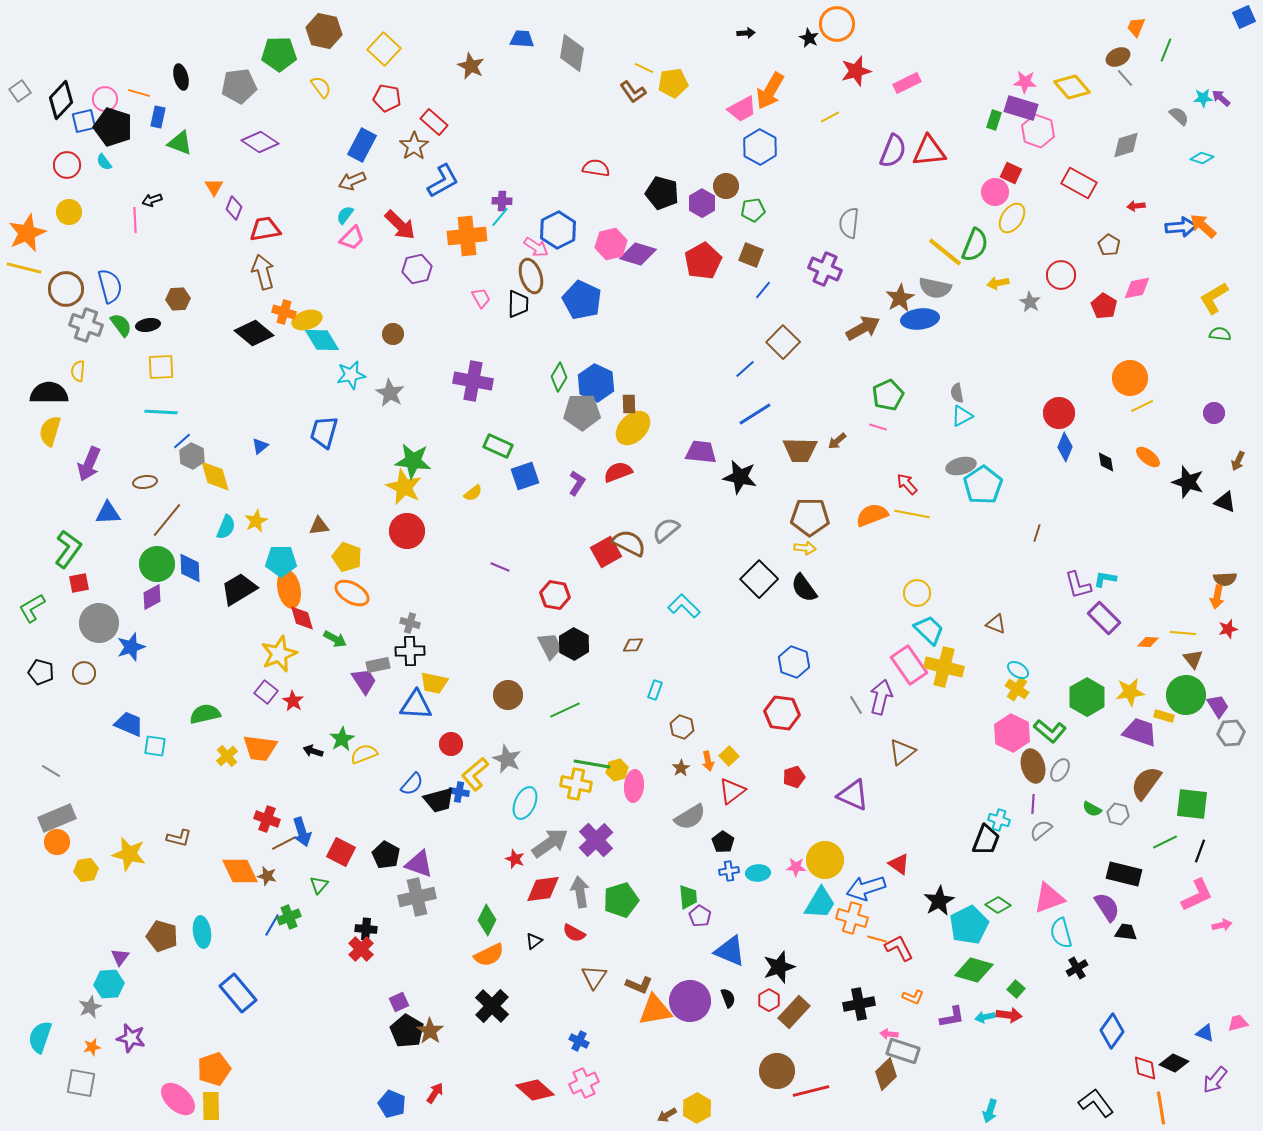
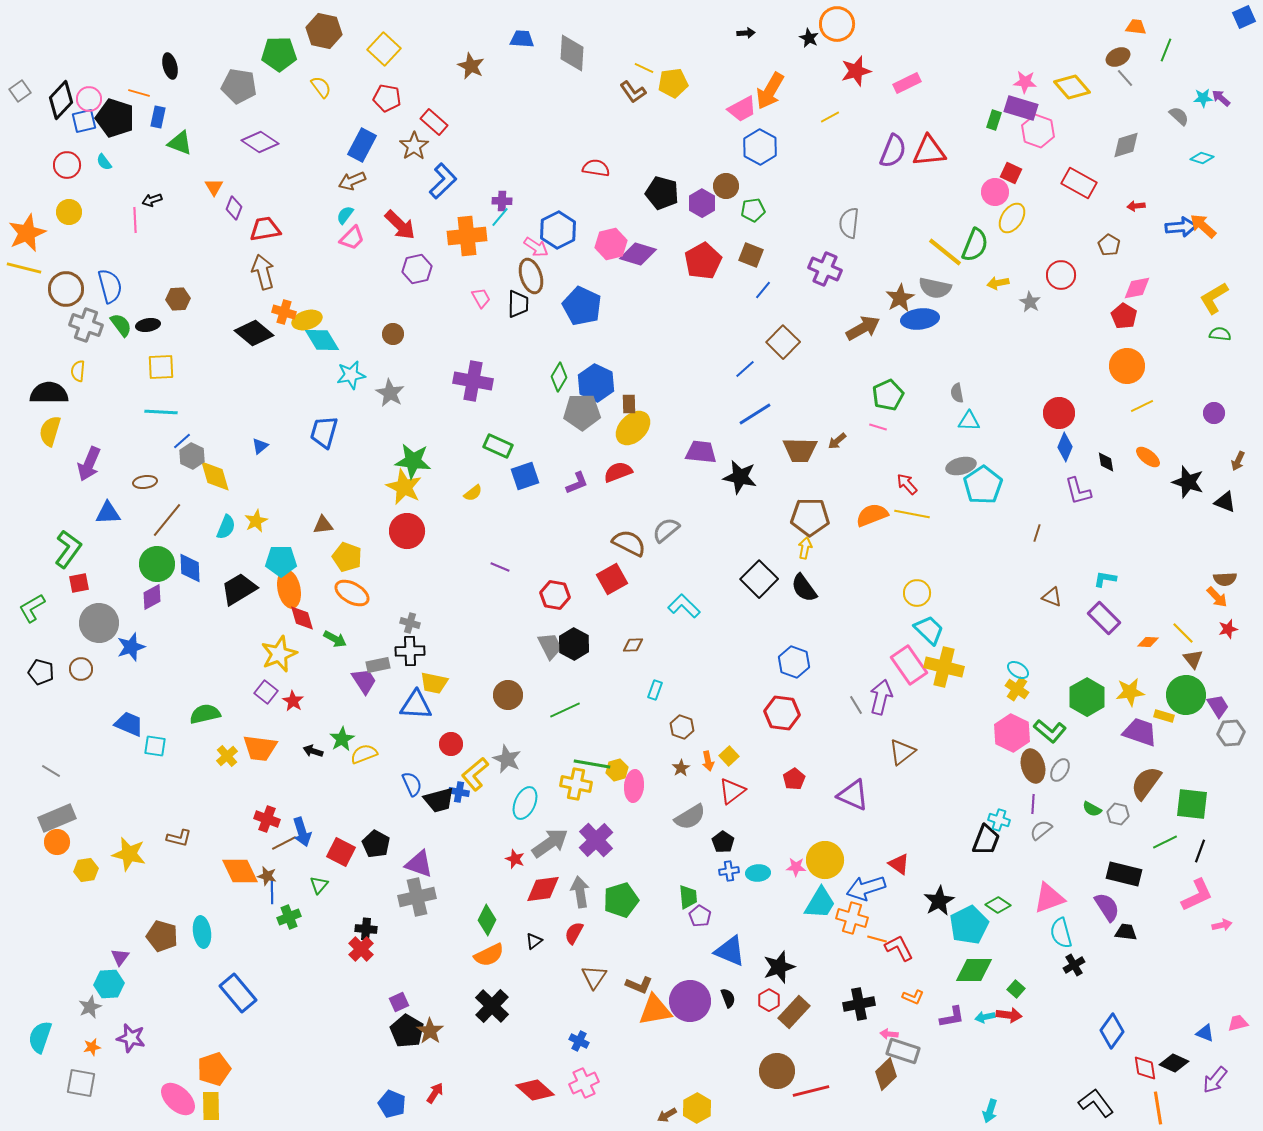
orange trapezoid at (1136, 27): rotated 75 degrees clockwise
gray diamond at (572, 53): rotated 6 degrees counterclockwise
black ellipse at (181, 77): moved 11 px left, 11 px up
gray pentagon at (239, 86): rotated 16 degrees clockwise
pink circle at (105, 99): moved 16 px left
black pentagon at (113, 127): moved 2 px right, 9 px up
blue L-shape at (443, 181): rotated 15 degrees counterclockwise
blue pentagon at (582, 300): moved 6 px down
red pentagon at (1104, 306): moved 20 px right, 10 px down
orange circle at (1130, 378): moved 3 px left, 12 px up
cyan triangle at (962, 416): moved 7 px right, 5 px down; rotated 30 degrees clockwise
purple L-shape at (577, 483): rotated 35 degrees clockwise
brown triangle at (319, 526): moved 4 px right, 1 px up
yellow arrow at (805, 548): rotated 85 degrees counterclockwise
red square at (606, 552): moved 6 px right, 27 px down
purple L-shape at (1078, 585): moved 94 px up
orange arrow at (1217, 597): rotated 55 degrees counterclockwise
brown triangle at (996, 624): moved 56 px right, 27 px up
yellow line at (1183, 633): rotated 40 degrees clockwise
brown circle at (84, 673): moved 3 px left, 4 px up
red pentagon at (794, 777): moved 2 px down; rotated 15 degrees counterclockwise
blue semicircle at (412, 784): rotated 65 degrees counterclockwise
black pentagon at (386, 855): moved 10 px left, 11 px up
blue line at (272, 925): moved 33 px up; rotated 30 degrees counterclockwise
red semicircle at (574, 933): rotated 90 degrees clockwise
black cross at (1077, 968): moved 3 px left, 3 px up
green diamond at (974, 970): rotated 15 degrees counterclockwise
orange line at (1161, 1108): moved 3 px left
